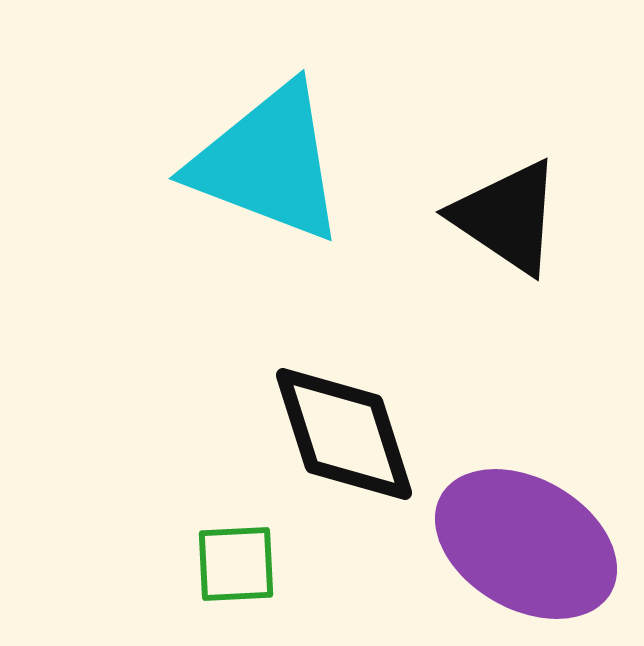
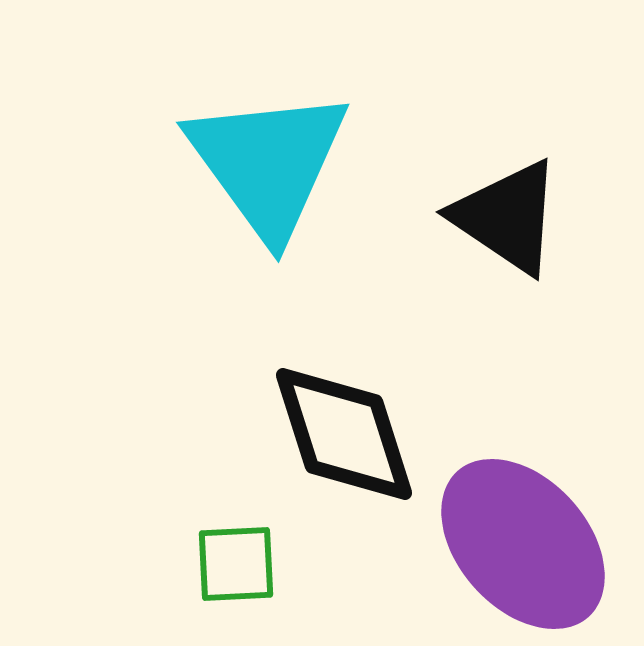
cyan triangle: rotated 33 degrees clockwise
purple ellipse: moved 3 px left; rotated 18 degrees clockwise
